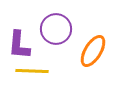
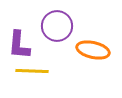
purple circle: moved 1 px right, 3 px up
orange ellipse: moved 1 px up; rotated 72 degrees clockwise
